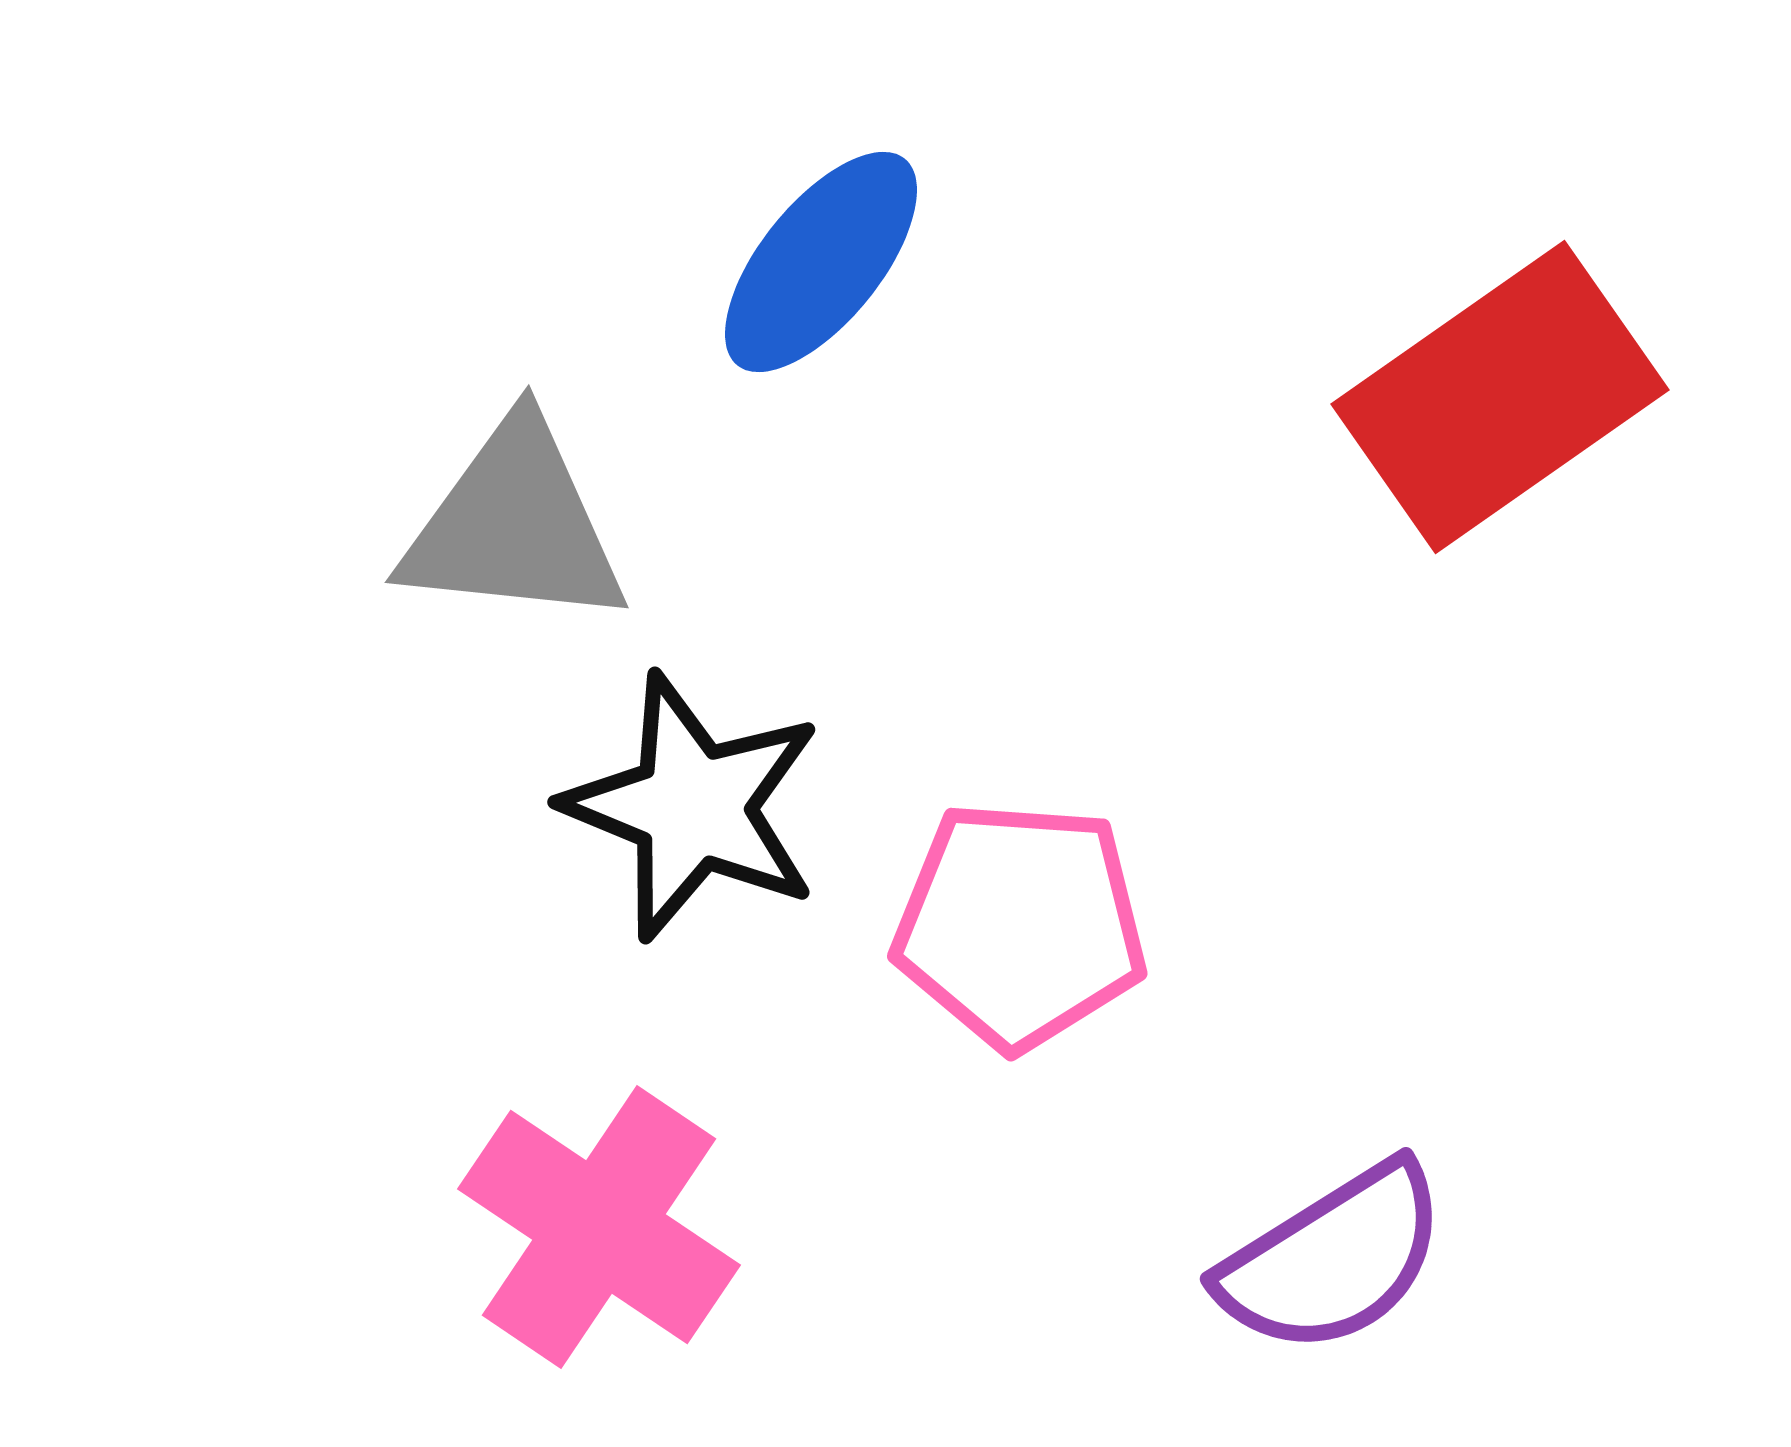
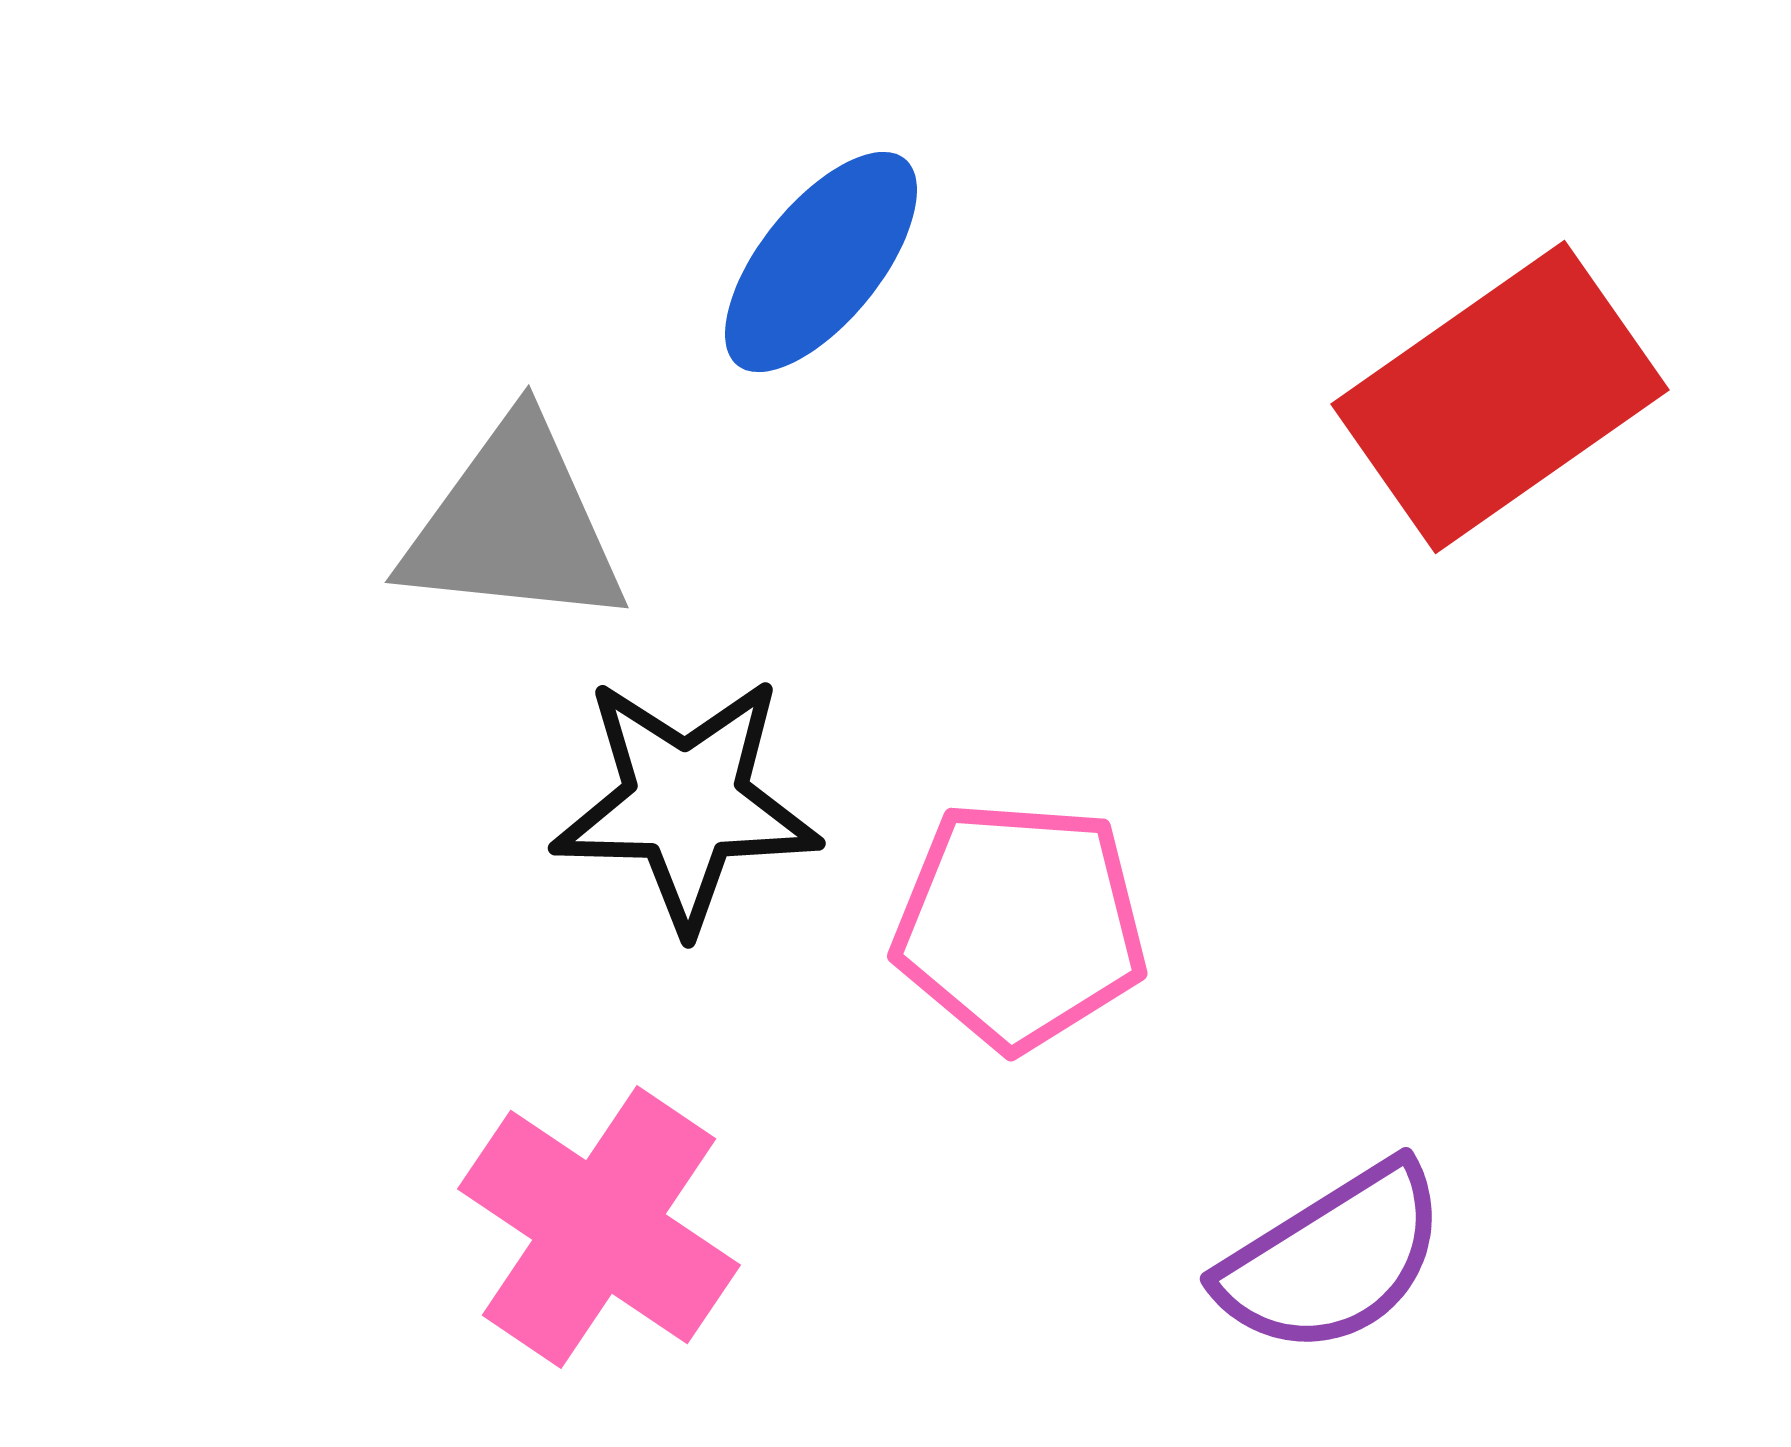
black star: moved 7 px left, 4 px up; rotated 21 degrees counterclockwise
